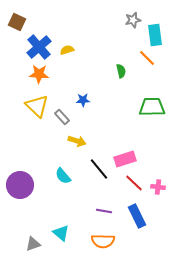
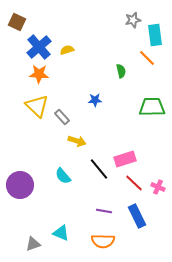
blue star: moved 12 px right
pink cross: rotated 16 degrees clockwise
cyan triangle: rotated 18 degrees counterclockwise
